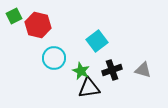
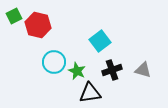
cyan square: moved 3 px right
cyan circle: moved 4 px down
green star: moved 4 px left
black triangle: moved 1 px right, 5 px down
